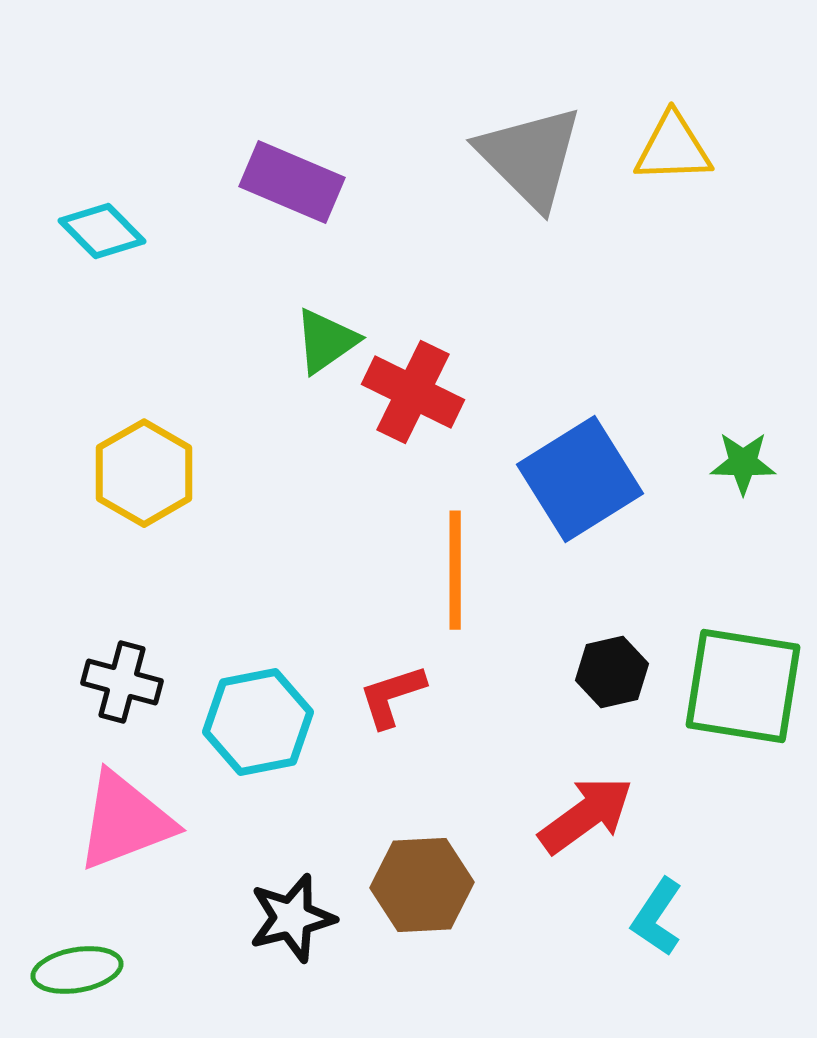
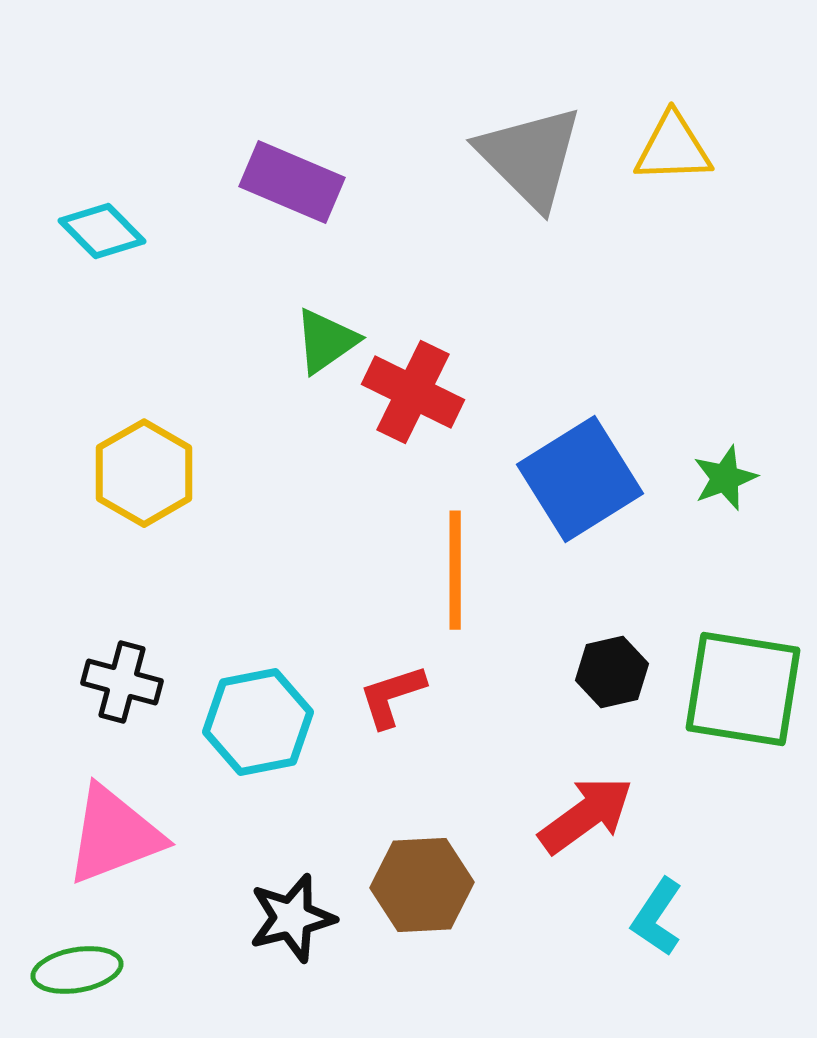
green star: moved 18 px left, 15 px down; rotated 22 degrees counterclockwise
green square: moved 3 px down
pink triangle: moved 11 px left, 14 px down
